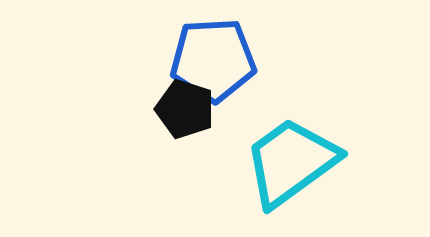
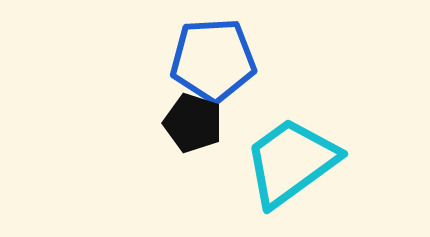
black pentagon: moved 8 px right, 14 px down
